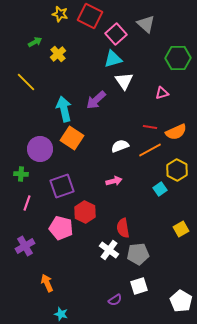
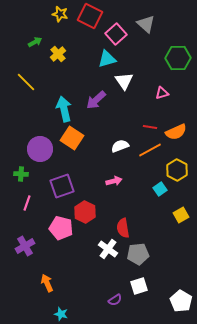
cyan triangle: moved 6 px left
yellow square: moved 14 px up
white cross: moved 1 px left, 1 px up
